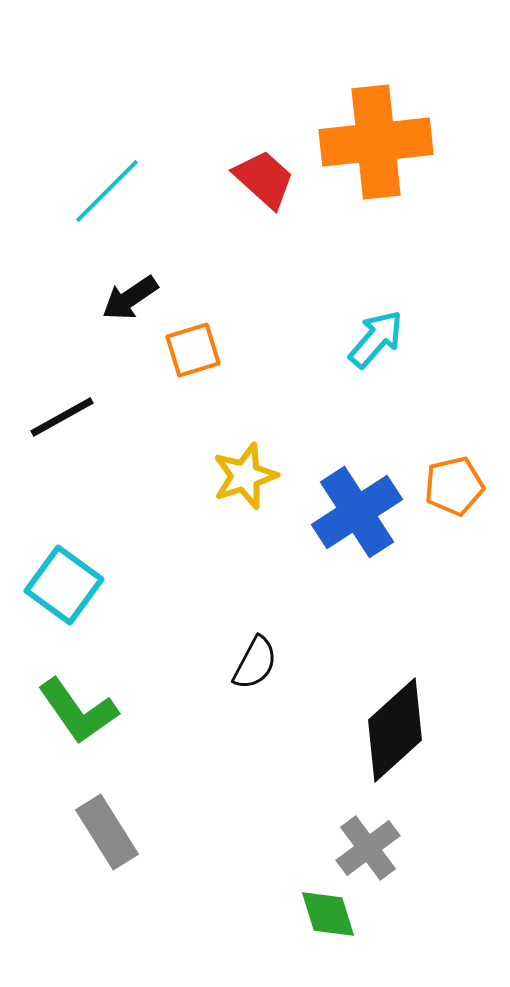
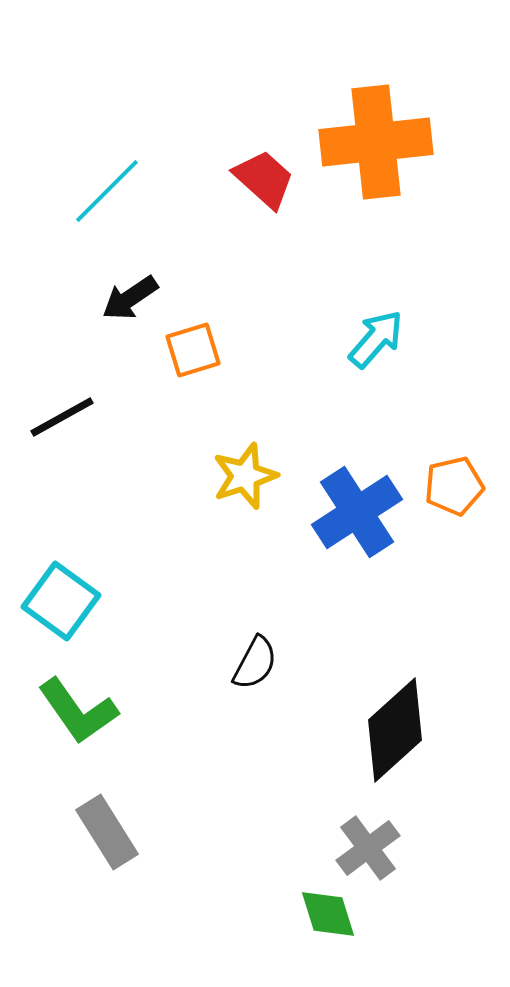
cyan square: moved 3 px left, 16 px down
